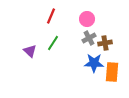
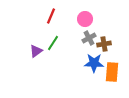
pink circle: moved 2 px left
brown cross: moved 1 px left, 1 px down
purple triangle: moved 6 px right; rotated 40 degrees clockwise
